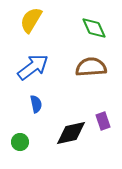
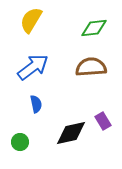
green diamond: rotated 72 degrees counterclockwise
purple rectangle: rotated 12 degrees counterclockwise
